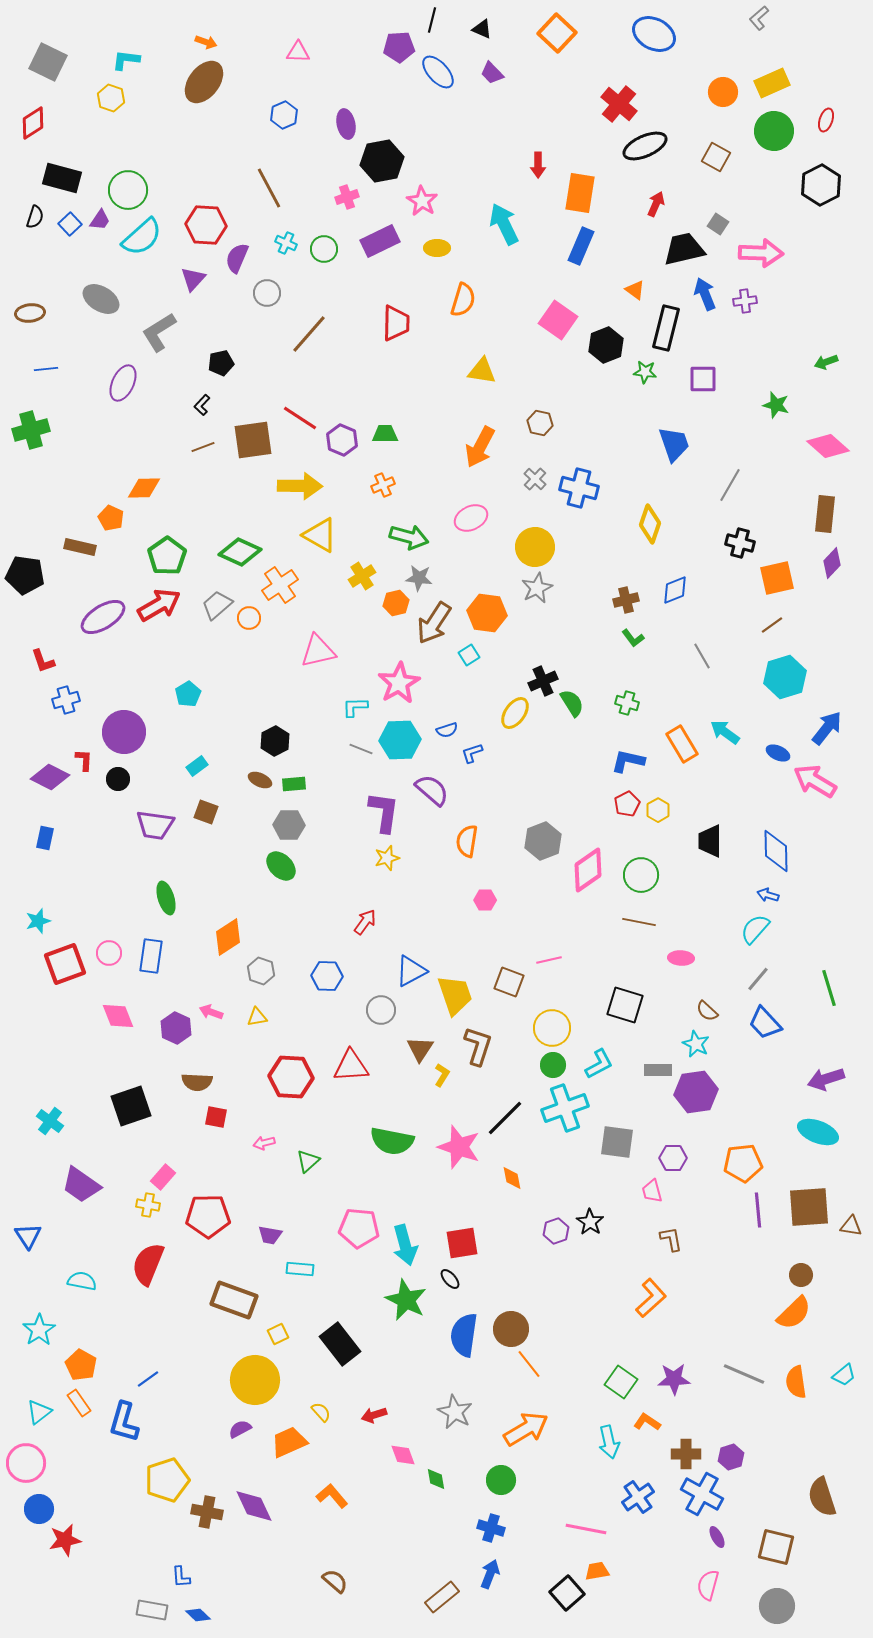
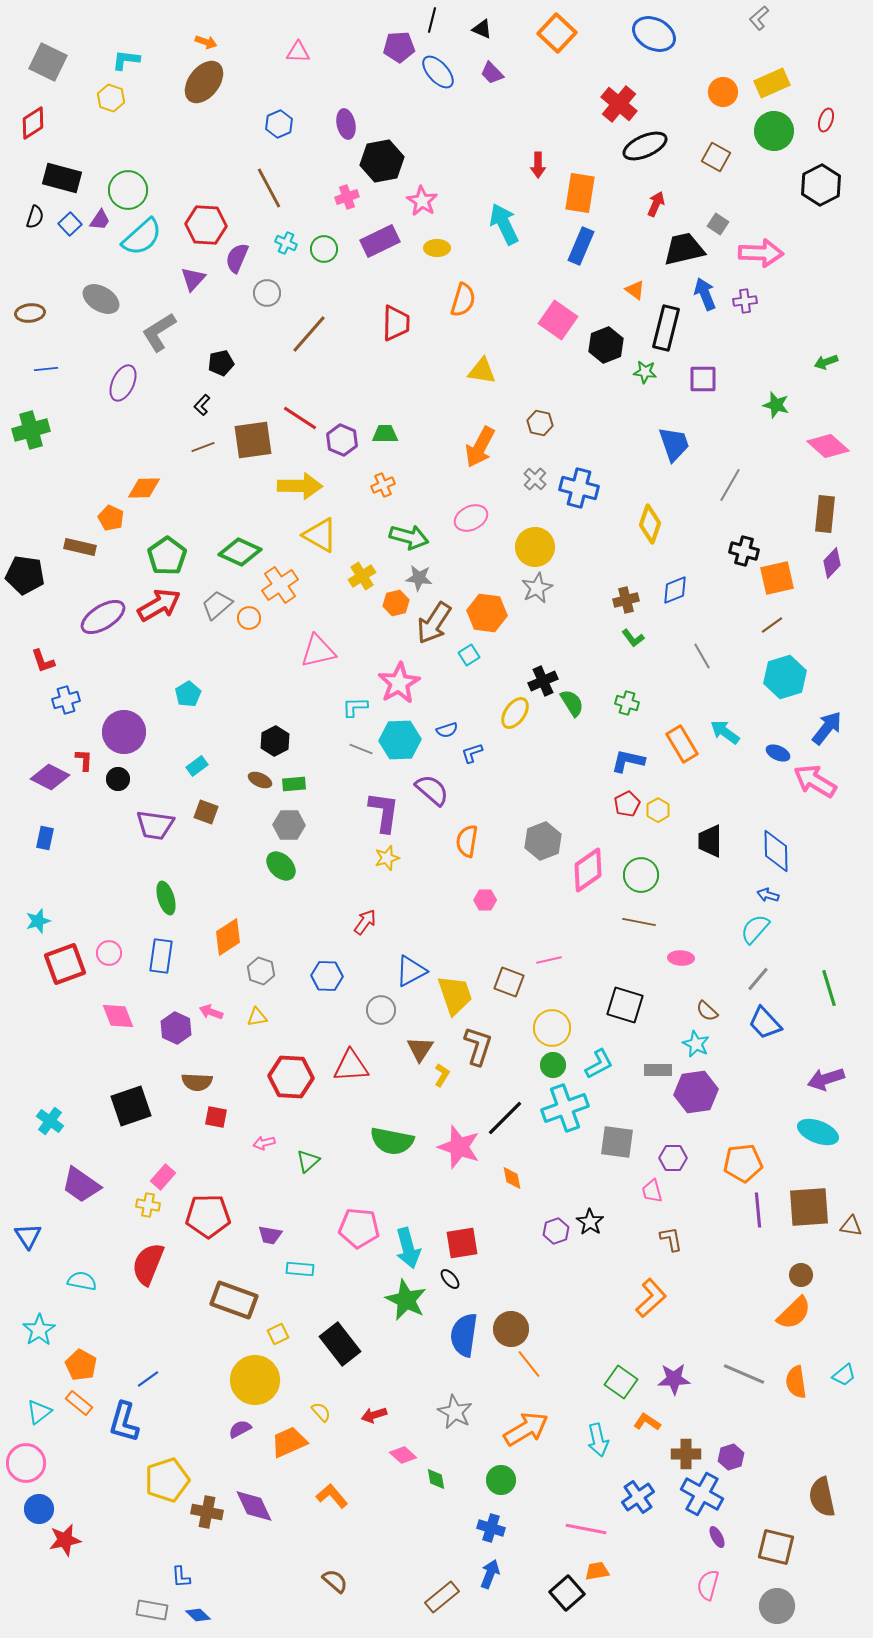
blue hexagon at (284, 115): moved 5 px left, 9 px down
black cross at (740, 543): moved 4 px right, 8 px down
blue rectangle at (151, 956): moved 10 px right
cyan arrow at (405, 1245): moved 3 px right, 3 px down
orange rectangle at (79, 1403): rotated 16 degrees counterclockwise
cyan arrow at (609, 1442): moved 11 px left, 2 px up
pink diamond at (403, 1455): rotated 28 degrees counterclockwise
brown semicircle at (822, 1497): rotated 6 degrees clockwise
